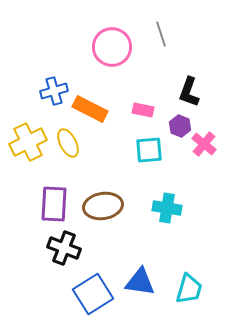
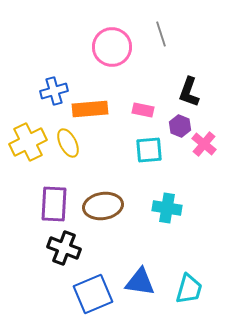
orange rectangle: rotated 32 degrees counterclockwise
blue square: rotated 9 degrees clockwise
